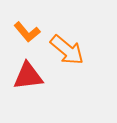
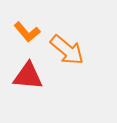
red triangle: rotated 12 degrees clockwise
